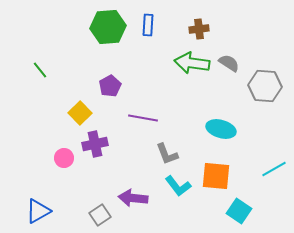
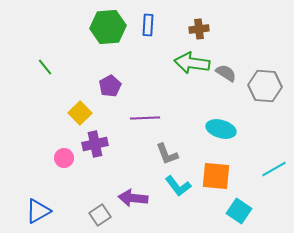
gray semicircle: moved 3 px left, 10 px down
green line: moved 5 px right, 3 px up
purple line: moved 2 px right; rotated 12 degrees counterclockwise
